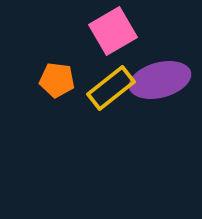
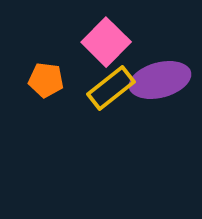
pink square: moved 7 px left, 11 px down; rotated 15 degrees counterclockwise
orange pentagon: moved 11 px left
